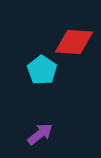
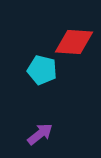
cyan pentagon: rotated 20 degrees counterclockwise
